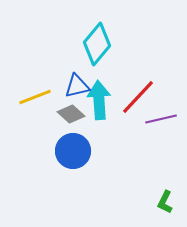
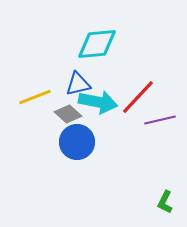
cyan diamond: rotated 45 degrees clockwise
blue triangle: moved 1 px right, 2 px up
cyan arrow: moved 1 px left, 2 px down; rotated 105 degrees clockwise
gray diamond: moved 3 px left
purple line: moved 1 px left, 1 px down
blue circle: moved 4 px right, 9 px up
